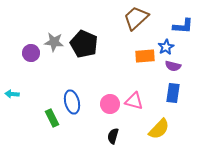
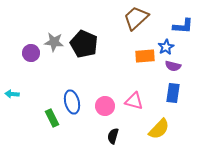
pink circle: moved 5 px left, 2 px down
